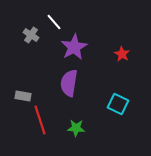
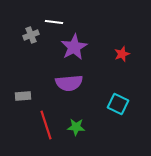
white line: rotated 42 degrees counterclockwise
gray cross: rotated 35 degrees clockwise
red star: rotated 21 degrees clockwise
purple semicircle: rotated 104 degrees counterclockwise
gray rectangle: rotated 14 degrees counterclockwise
red line: moved 6 px right, 5 px down
green star: moved 1 px up
